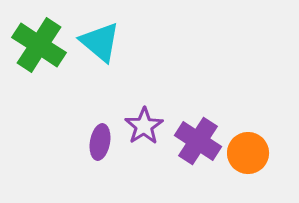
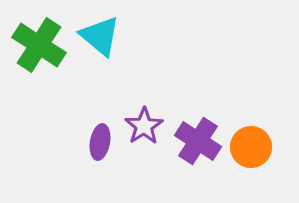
cyan triangle: moved 6 px up
orange circle: moved 3 px right, 6 px up
